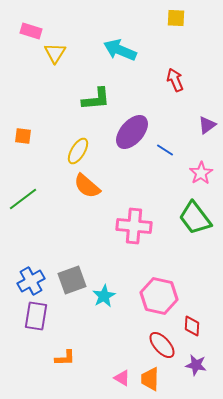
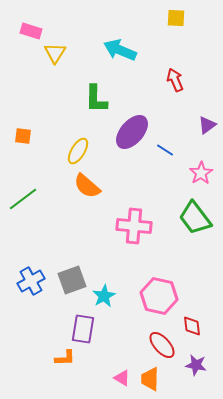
green L-shape: rotated 96 degrees clockwise
purple rectangle: moved 47 px right, 13 px down
red diamond: rotated 10 degrees counterclockwise
